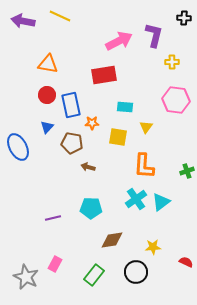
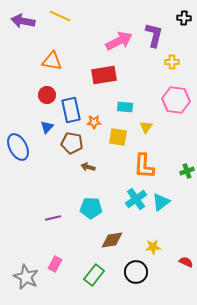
orange triangle: moved 4 px right, 3 px up
blue rectangle: moved 5 px down
orange star: moved 2 px right, 1 px up
